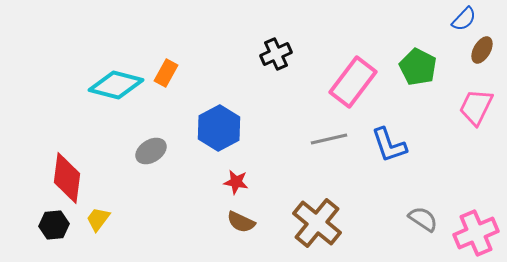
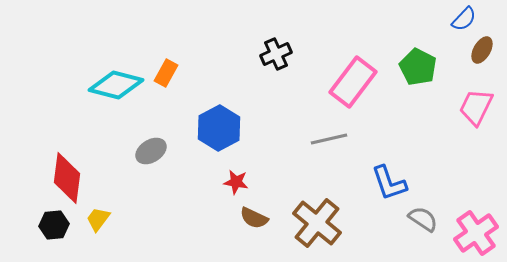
blue L-shape: moved 38 px down
brown semicircle: moved 13 px right, 4 px up
pink cross: rotated 12 degrees counterclockwise
